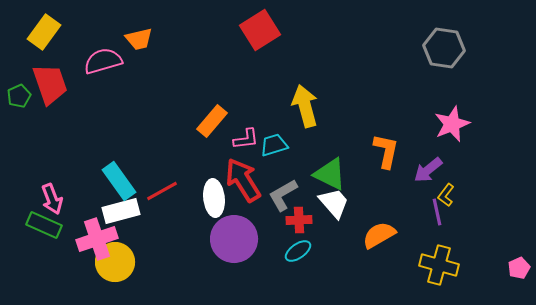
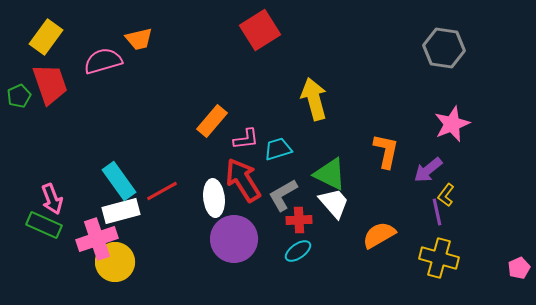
yellow rectangle: moved 2 px right, 5 px down
yellow arrow: moved 9 px right, 7 px up
cyan trapezoid: moved 4 px right, 4 px down
yellow cross: moved 7 px up
